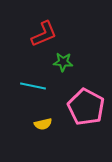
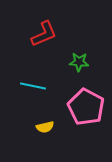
green star: moved 16 px right
yellow semicircle: moved 2 px right, 3 px down
